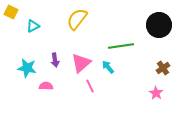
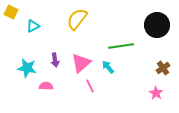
black circle: moved 2 px left
